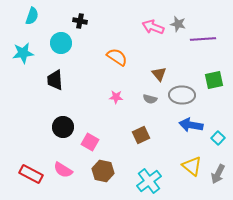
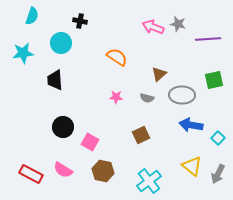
purple line: moved 5 px right
brown triangle: rotated 28 degrees clockwise
gray semicircle: moved 3 px left, 1 px up
